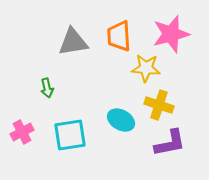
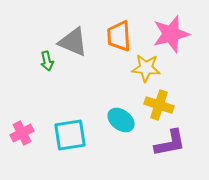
gray triangle: rotated 32 degrees clockwise
green arrow: moved 27 px up
cyan ellipse: rotated 8 degrees clockwise
pink cross: moved 1 px down
